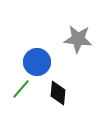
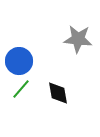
blue circle: moved 18 px left, 1 px up
black diamond: rotated 15 degrees counterclockwise
